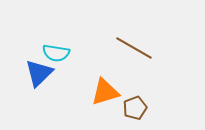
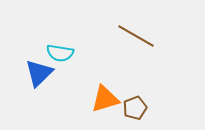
brown line: moved 2 px right, 12 px up
cyan semicircle: moved 4 px right
orange triangle: moved 7 px down
